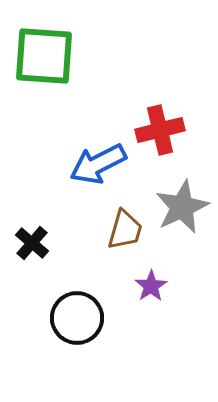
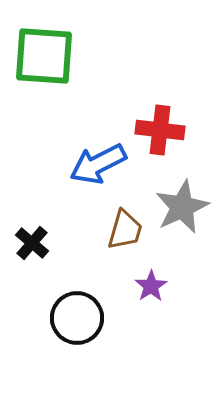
red cross: rotated 21 degrees clockwise
